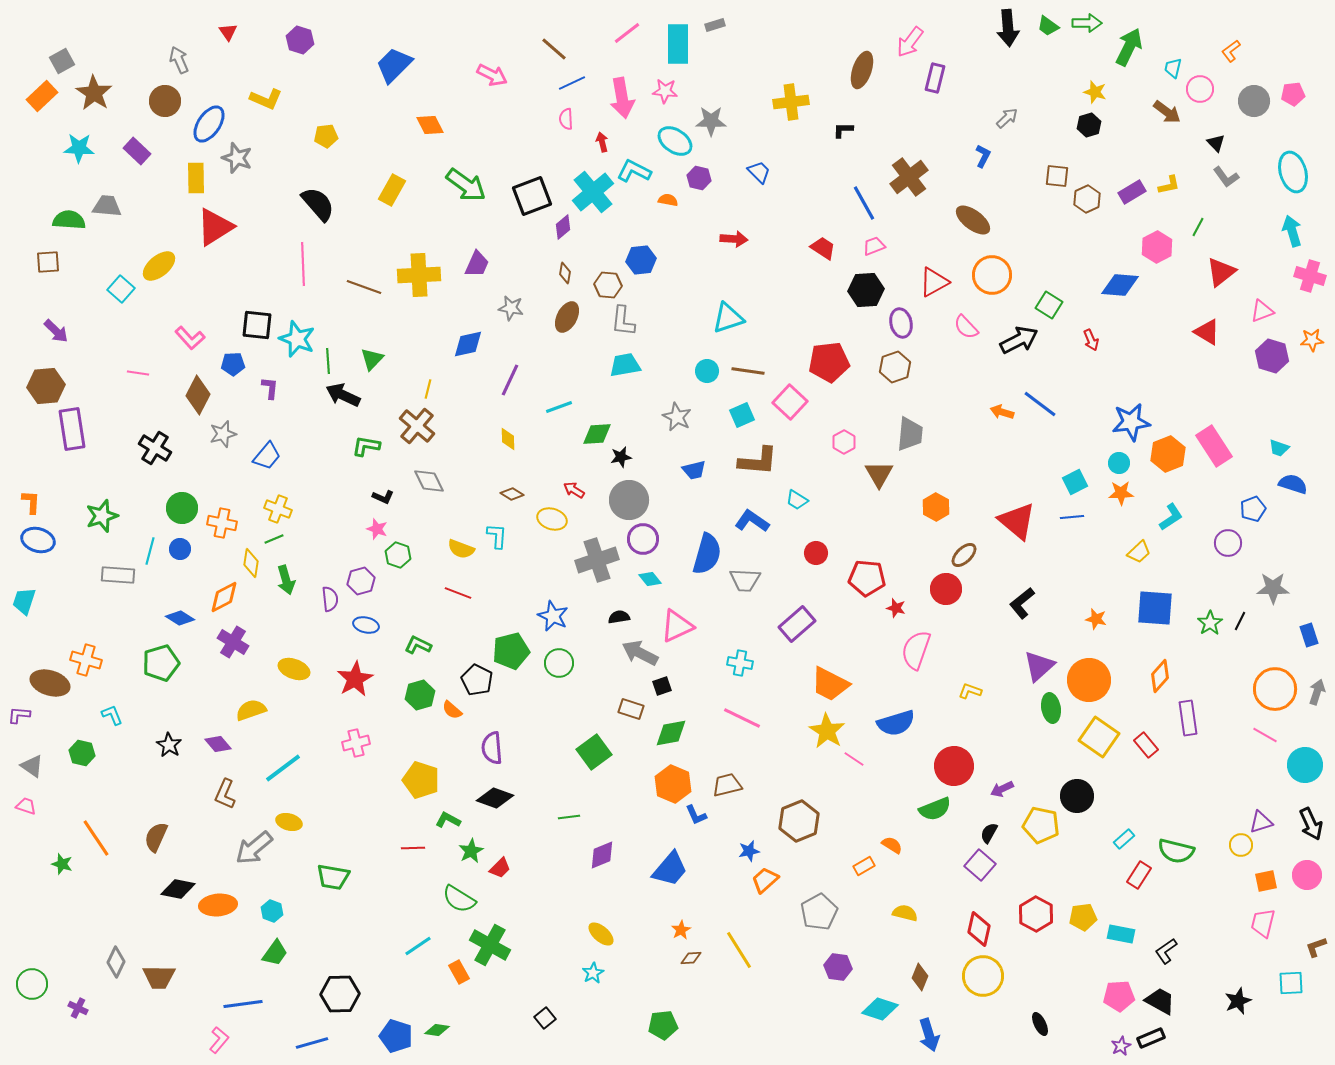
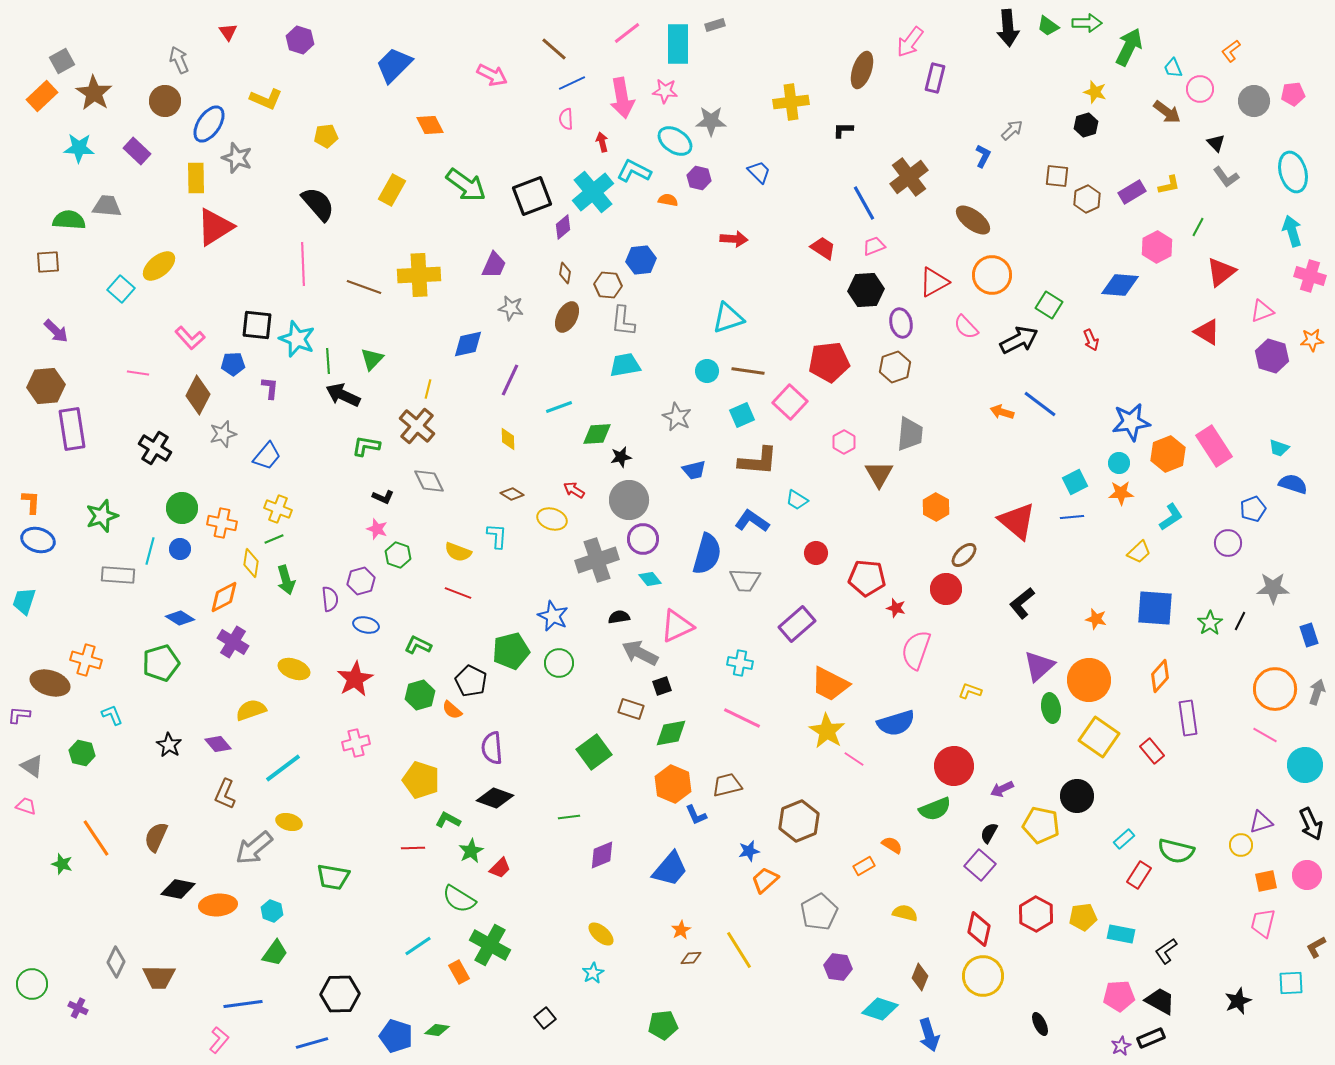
cyan trapezoid at (1173, 68): rotated 35 degrees counterclockwise
gray arrow at (1007, 118): moved 5 px right, 12 px down
black hexagon at (1089, 125): moved 3 px left
purple trapezoid at (477, 264): moved 17 px right, 1 px down
yellow semicircle at (461, 549): moved 3 px left, 3 px down
black pentagon at (477, 680): moved 6 px left, 1 px down
red rectangle at (1146, 745): moved 6 px right, 6 px down
brown L-shape at (1316, 947): rotated 10 degrees counterclockwise
